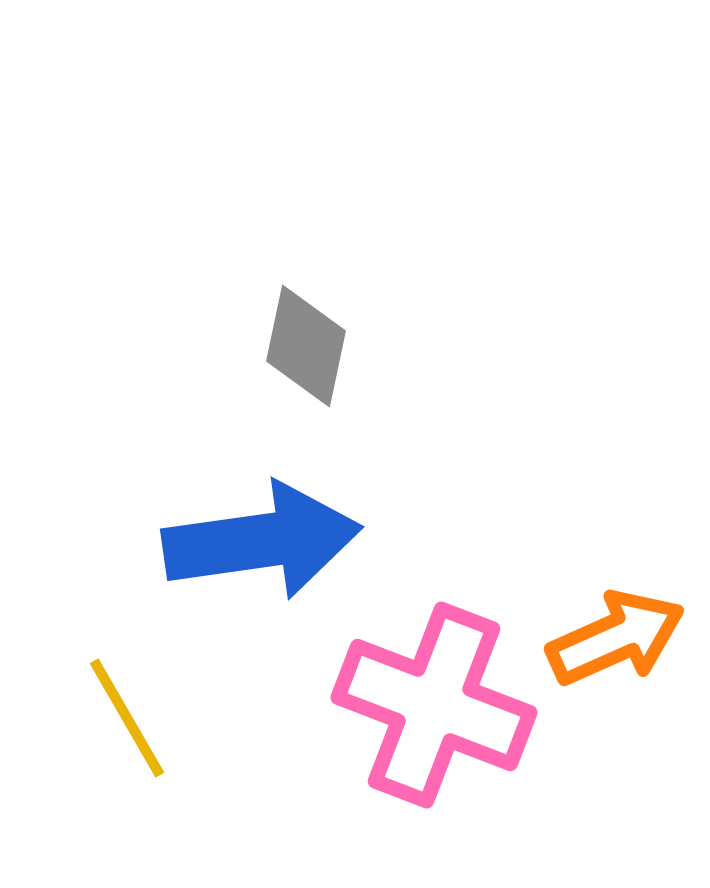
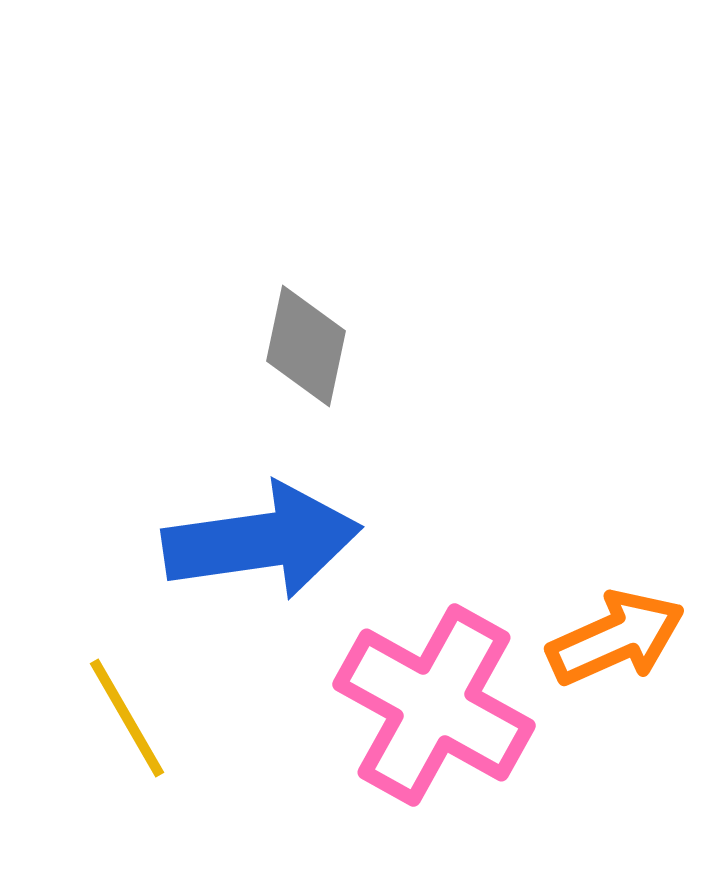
pink cross: rotated 8 degrees clockwise
